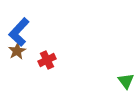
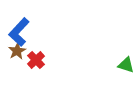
red cross: moved 11 px left; rotated 18 degrees counterclockwise
green triangle: moved 16 px up; rotated 36 degrees counterclockwise
